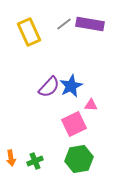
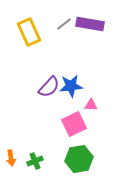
blue star: rotated 20 degrees clockwise
